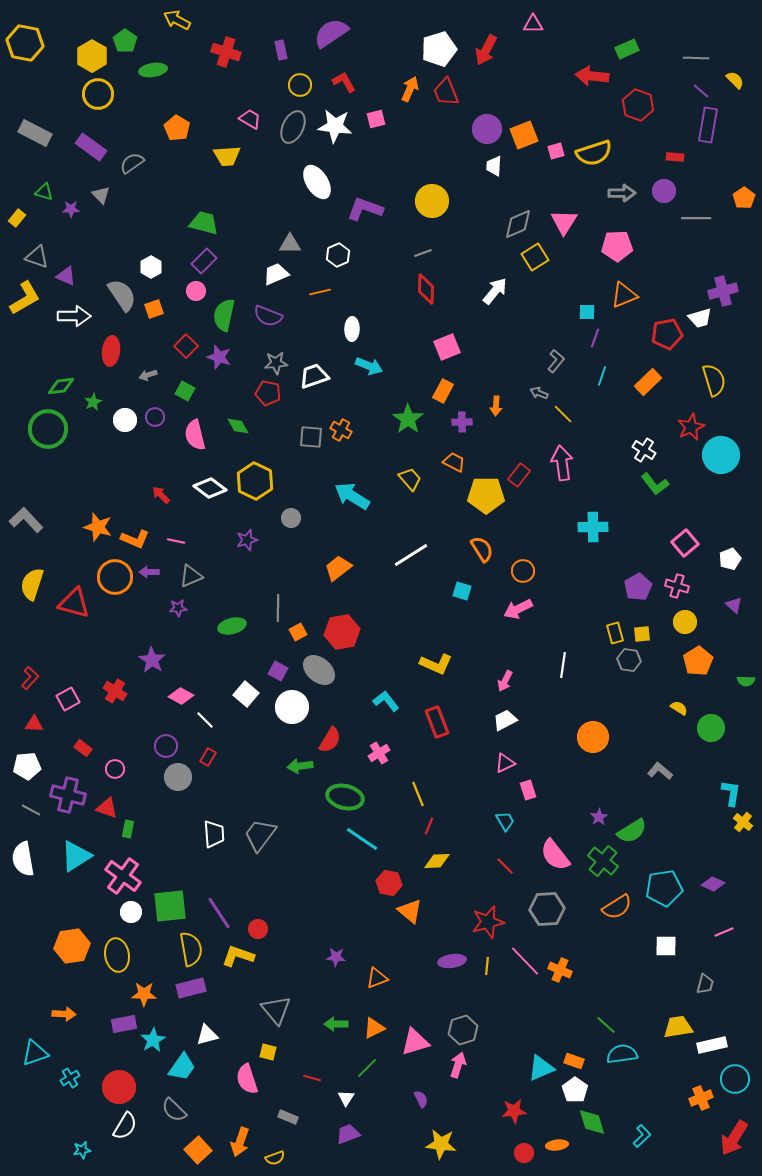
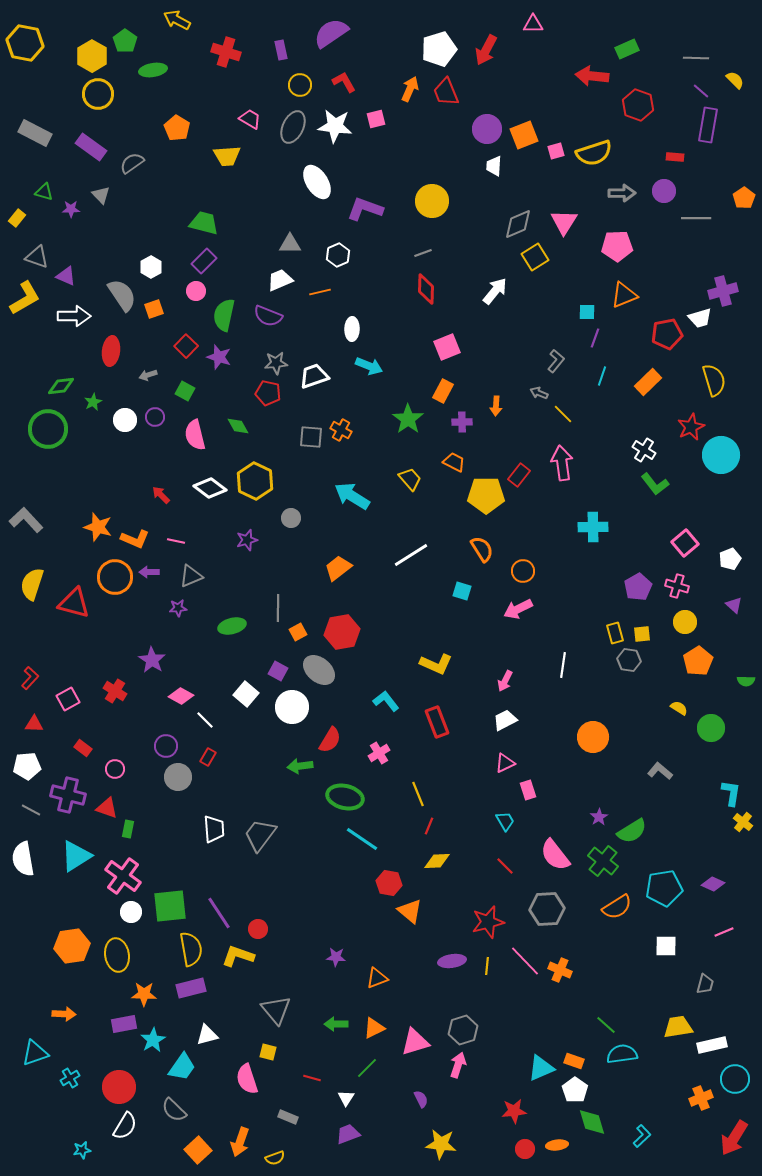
white trapezoid at (276, 274): moved 4 px right, 6 px down
white trapezoid at (214, 834): moved 5 px up
red circle at (524, 1153): moved 1 px right, 4 px up
